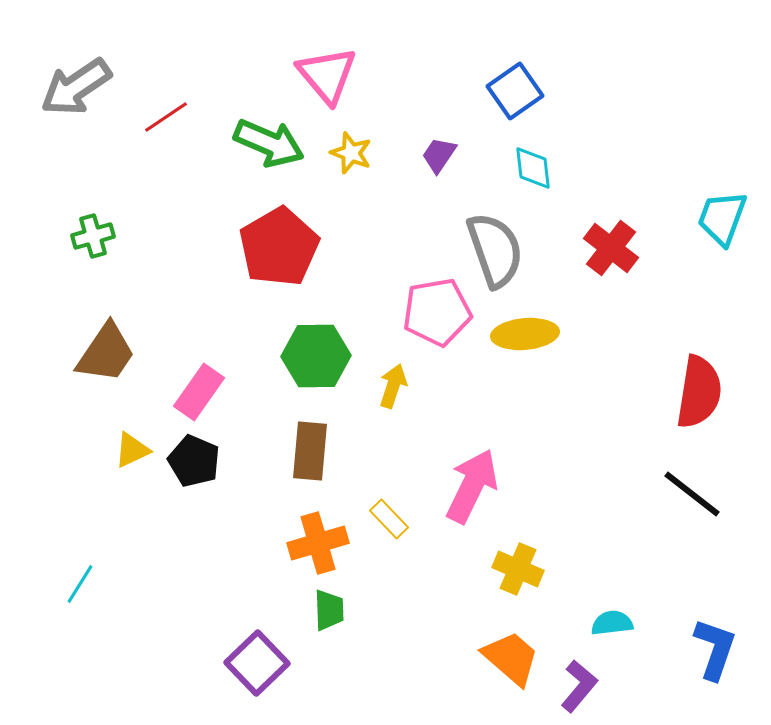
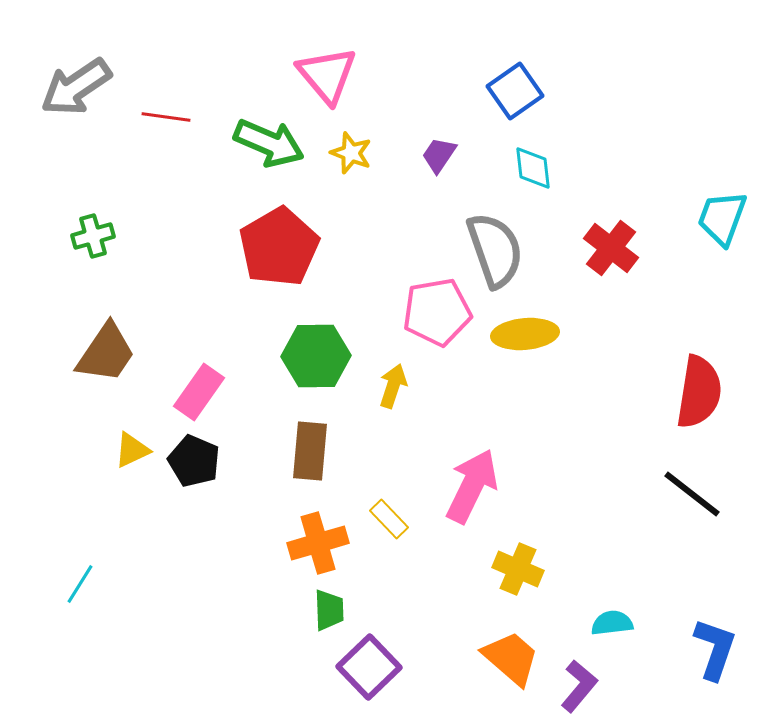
red line: rotated 42 degrees clockwise
purple square: moved 112 px right, 4 px down
